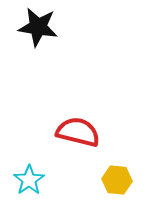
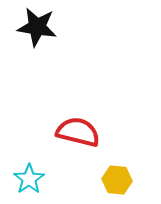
black star: moved 1 px left
cyan star: moved 1 px up
